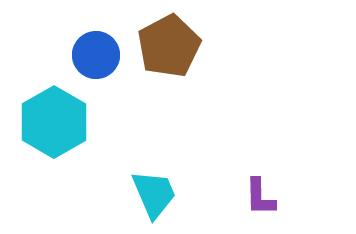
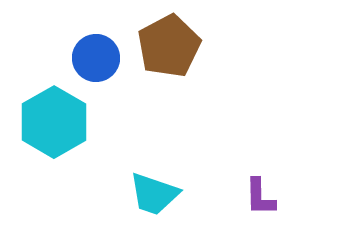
blue circle: moved 3 px down
cyan trapezoid: rotated 132 degrees clockwise
